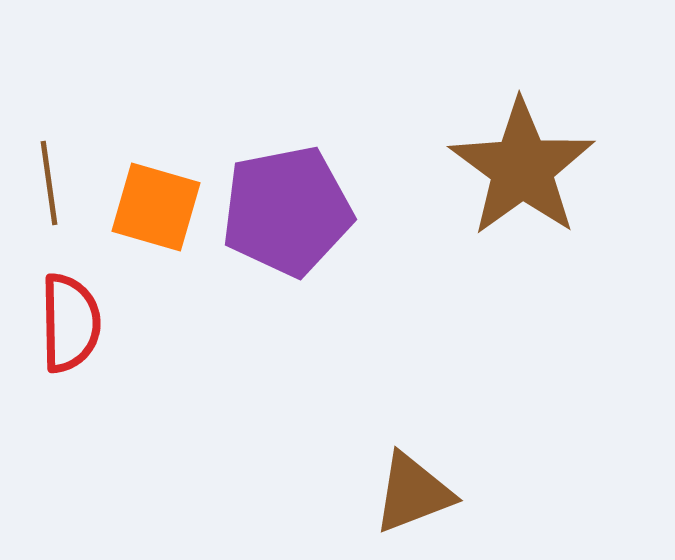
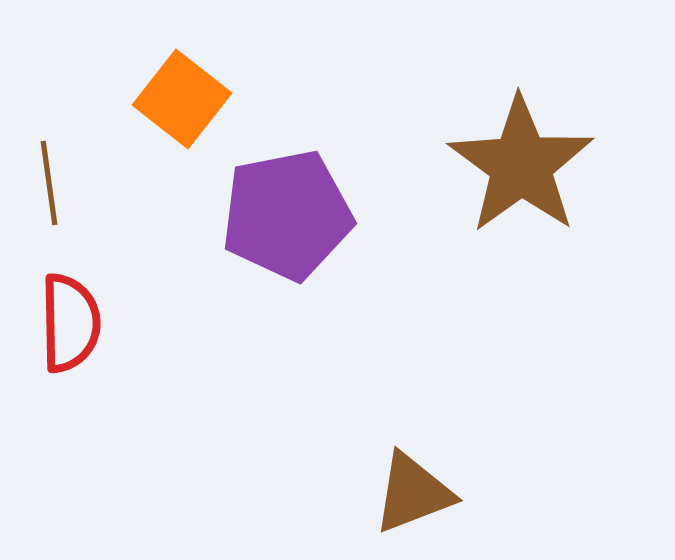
brown star: moved 1 px left, 3 px up
orange square: moved 26 px right, 108 px up; rotated 22 degrees clockwise
purple pentagon: moved 4 px down
